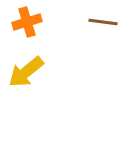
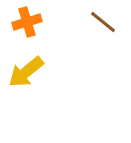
brown line: rotated 32 degrees clockwise
